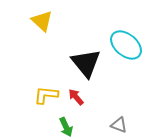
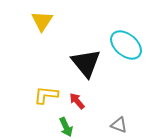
yellow triangle: rotated 20 degrees clockwise
red arrow: moved 1 px right, 4 px down
